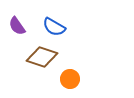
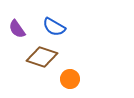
purple semicircle: moved 3 px down
